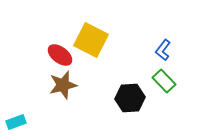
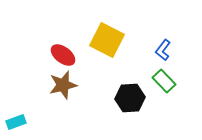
yellow square: moved 16 px right
red ellipse: moved 3 px right
